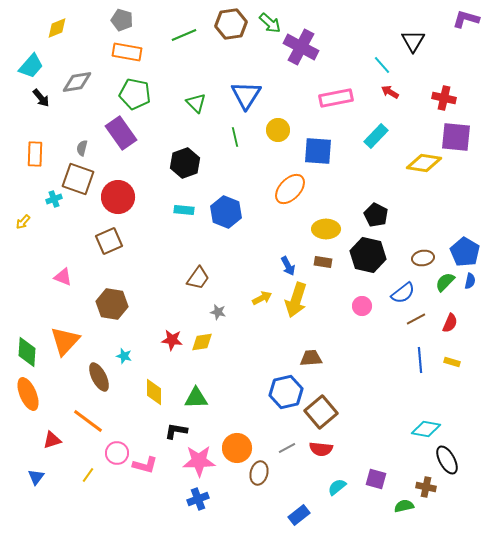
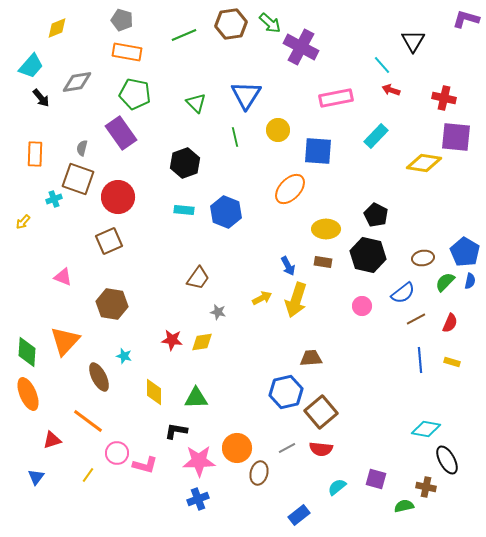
red arrow at (390, 92): moved 1 px right, 2 px up; rotated 12 degrees counterclockwise
